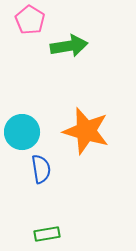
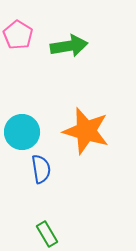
pink pentagon: moved 12 px left, 15 px down
green rectangle: rotated 70 degrees clockwise
